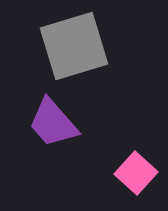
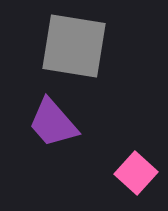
gray square: rotated 26 degrees clockwise
